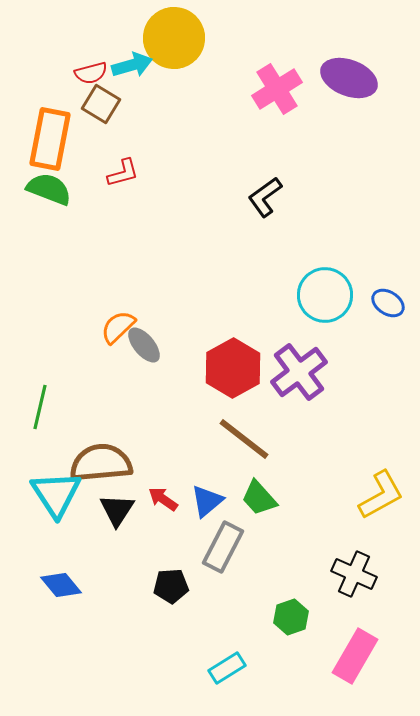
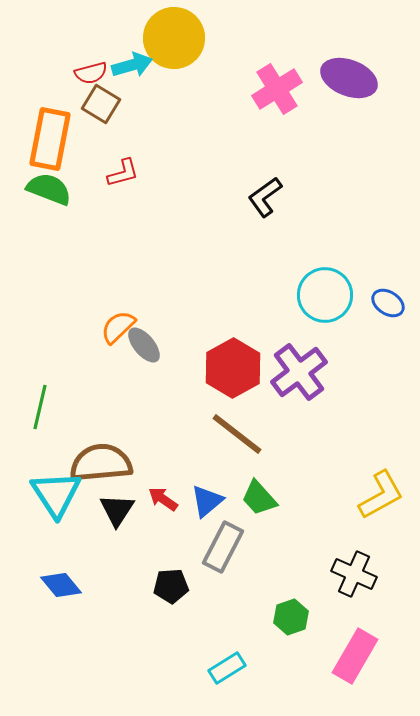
brown line: moved 7 px left, 5 px up
